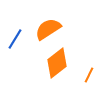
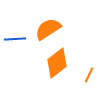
blue line: rotated 55 degrees clockwise
